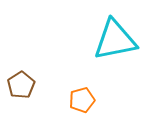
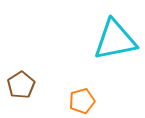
orange pentagon: moved 1 px down
